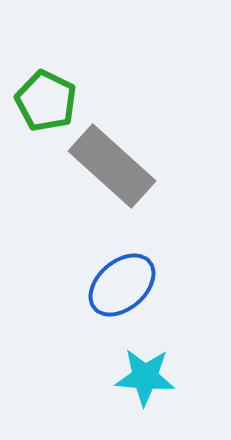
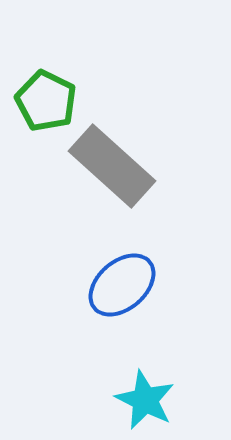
cyan star: moved 23 px down; rotated 22 degrees clockwise
